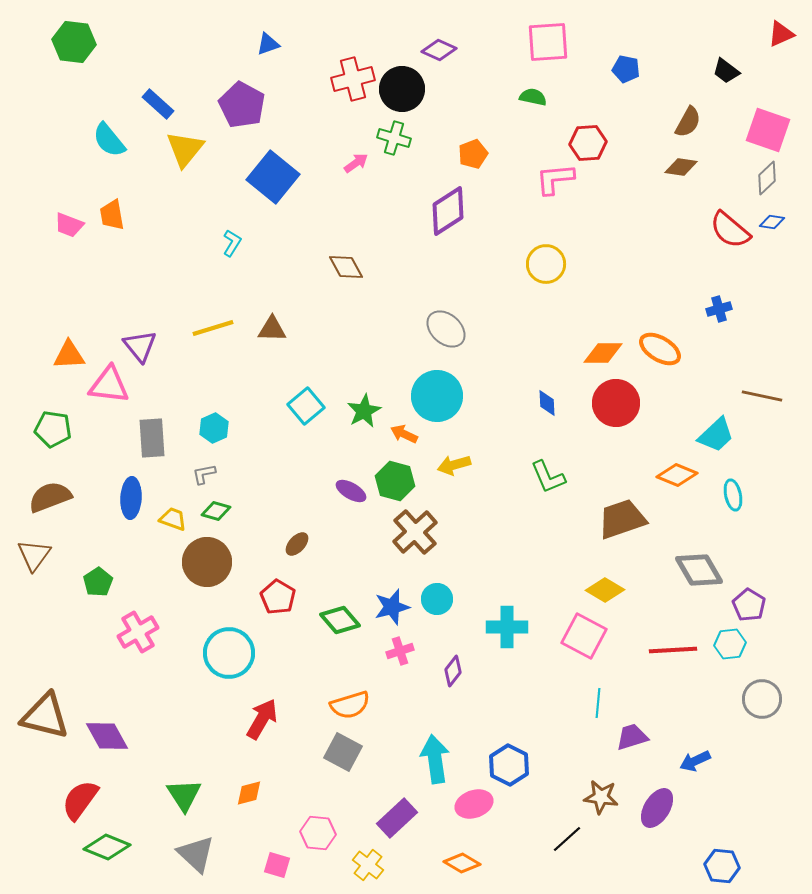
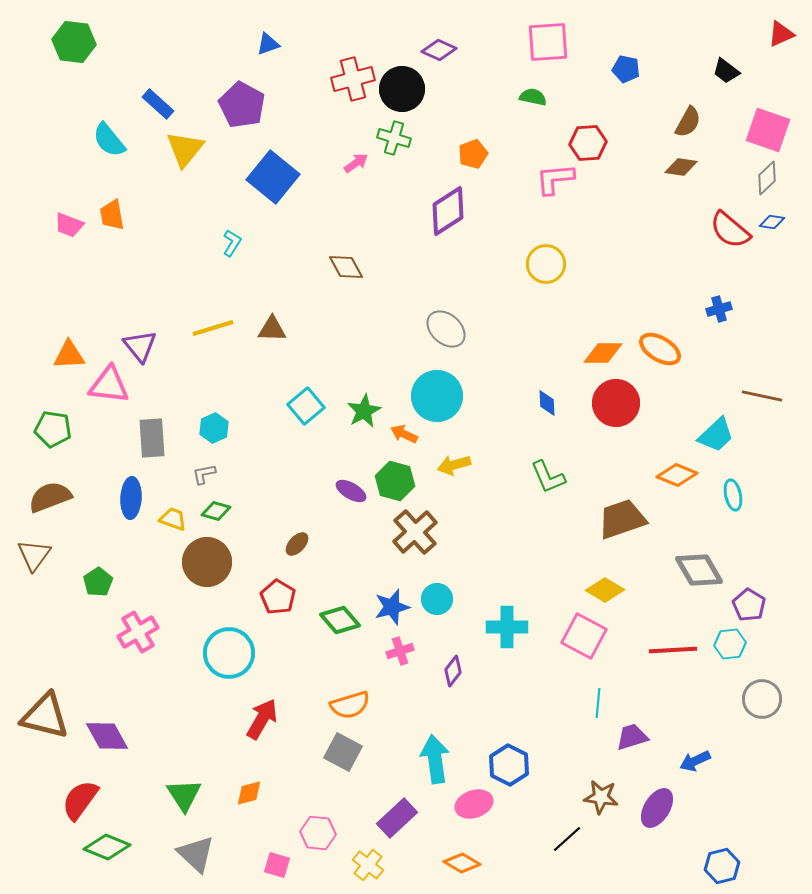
blue hexagon at (722, 866): rotated 20 degrees counterclockwise
